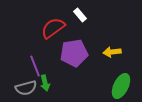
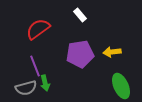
red semicircle: moved 15 px left, 1 px down
purple pentagon: moved 6 px right, 1 px down
green ellipse: rotated 50 degrees counterclockwise
